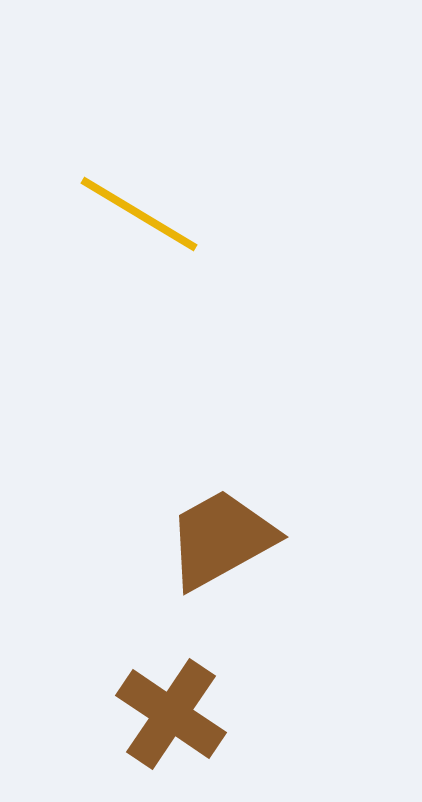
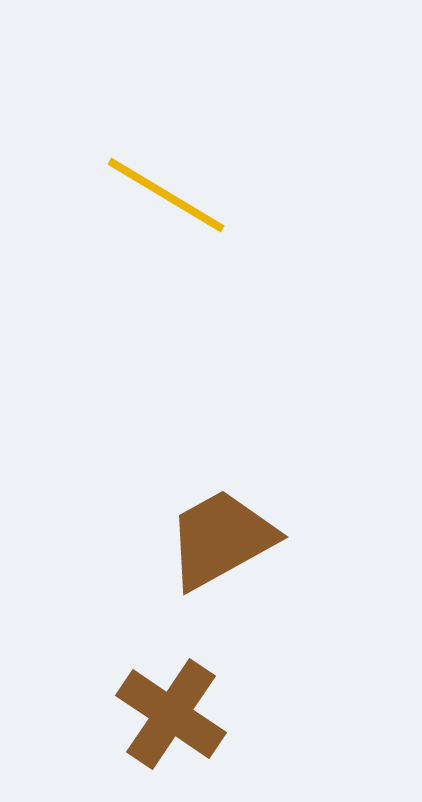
yellow line: moved 27 px right, 19 px up
